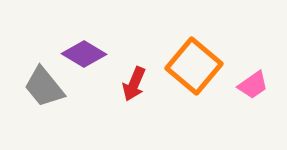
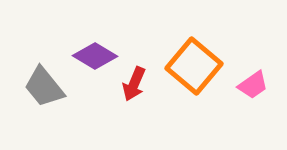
purple diamond: moved 11 px right, 2 px down
